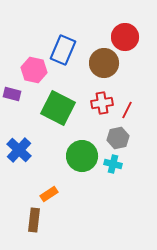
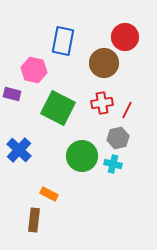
blue rectangle: moved 9 px up; rotated 12 degrees counterclockwise
orange rectangle: rotated 60 degrees clockwise
